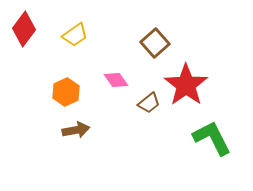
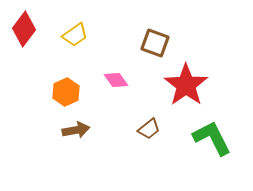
brown square: rotated 28 degrees counterclockwise
brown trapezoid: moved 26 px down
